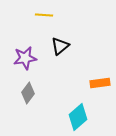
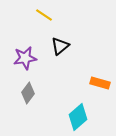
yellow line: rotated 30 degrees clockwise
orange rectangle: rotated 24 degrees clockwise
